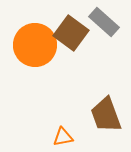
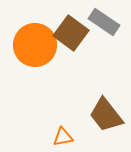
gray rectangle: rotated 8 degrees counterclockwise
brown trapezoid: rotated 18 degrees counterclockwise
